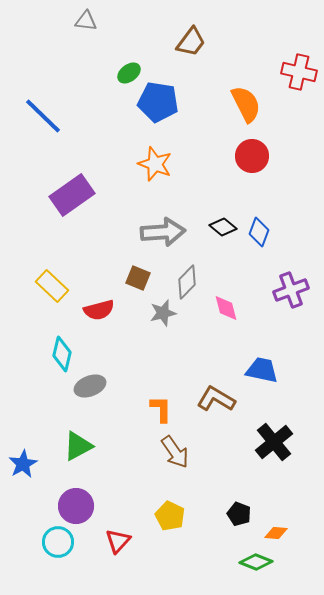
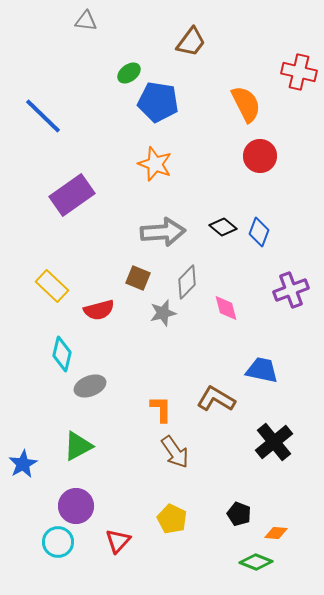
red circle: moved 8 px right
yellow pentagon: moved 2 px right, 3 px down
